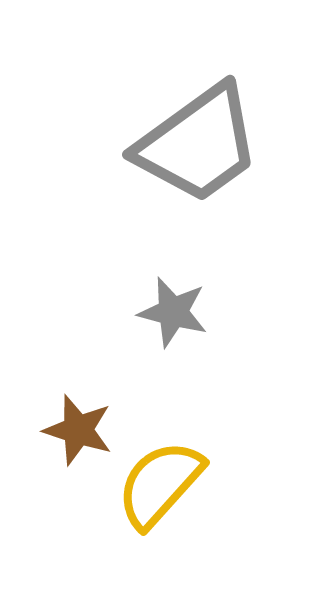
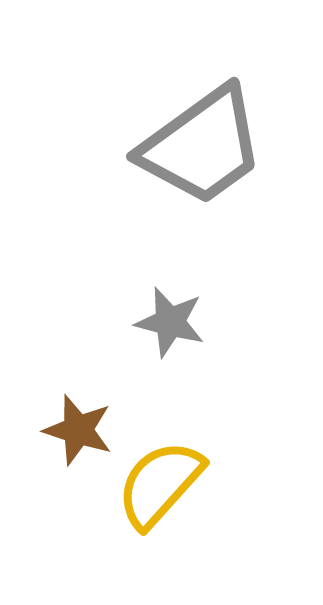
gray trapezoid: moved 4 px right, 2 px down
gray star: moved 3 px left, 10 px down
